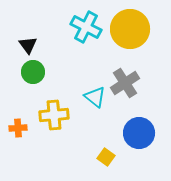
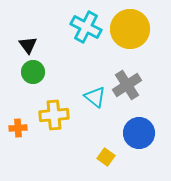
gray cross: moved 2 px right, 2 px down
